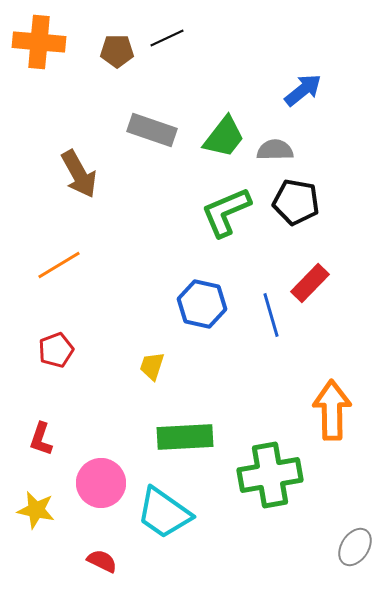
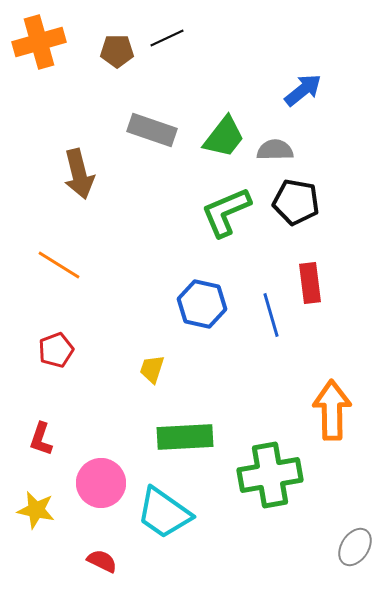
orange cross: rotated 21 degrees counterclockwise
brown arrow: rotated 15 degrees clockwise
orange line: rotated 63 degrees clockwise
red rectangle: rotated 51 degrees counterclockwise
yellow trapezoid: moved 3 px down
